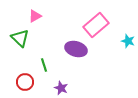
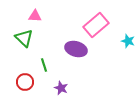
pink triangle: rotated 32 degrees clockwise
green triangle: moved 4 px right
